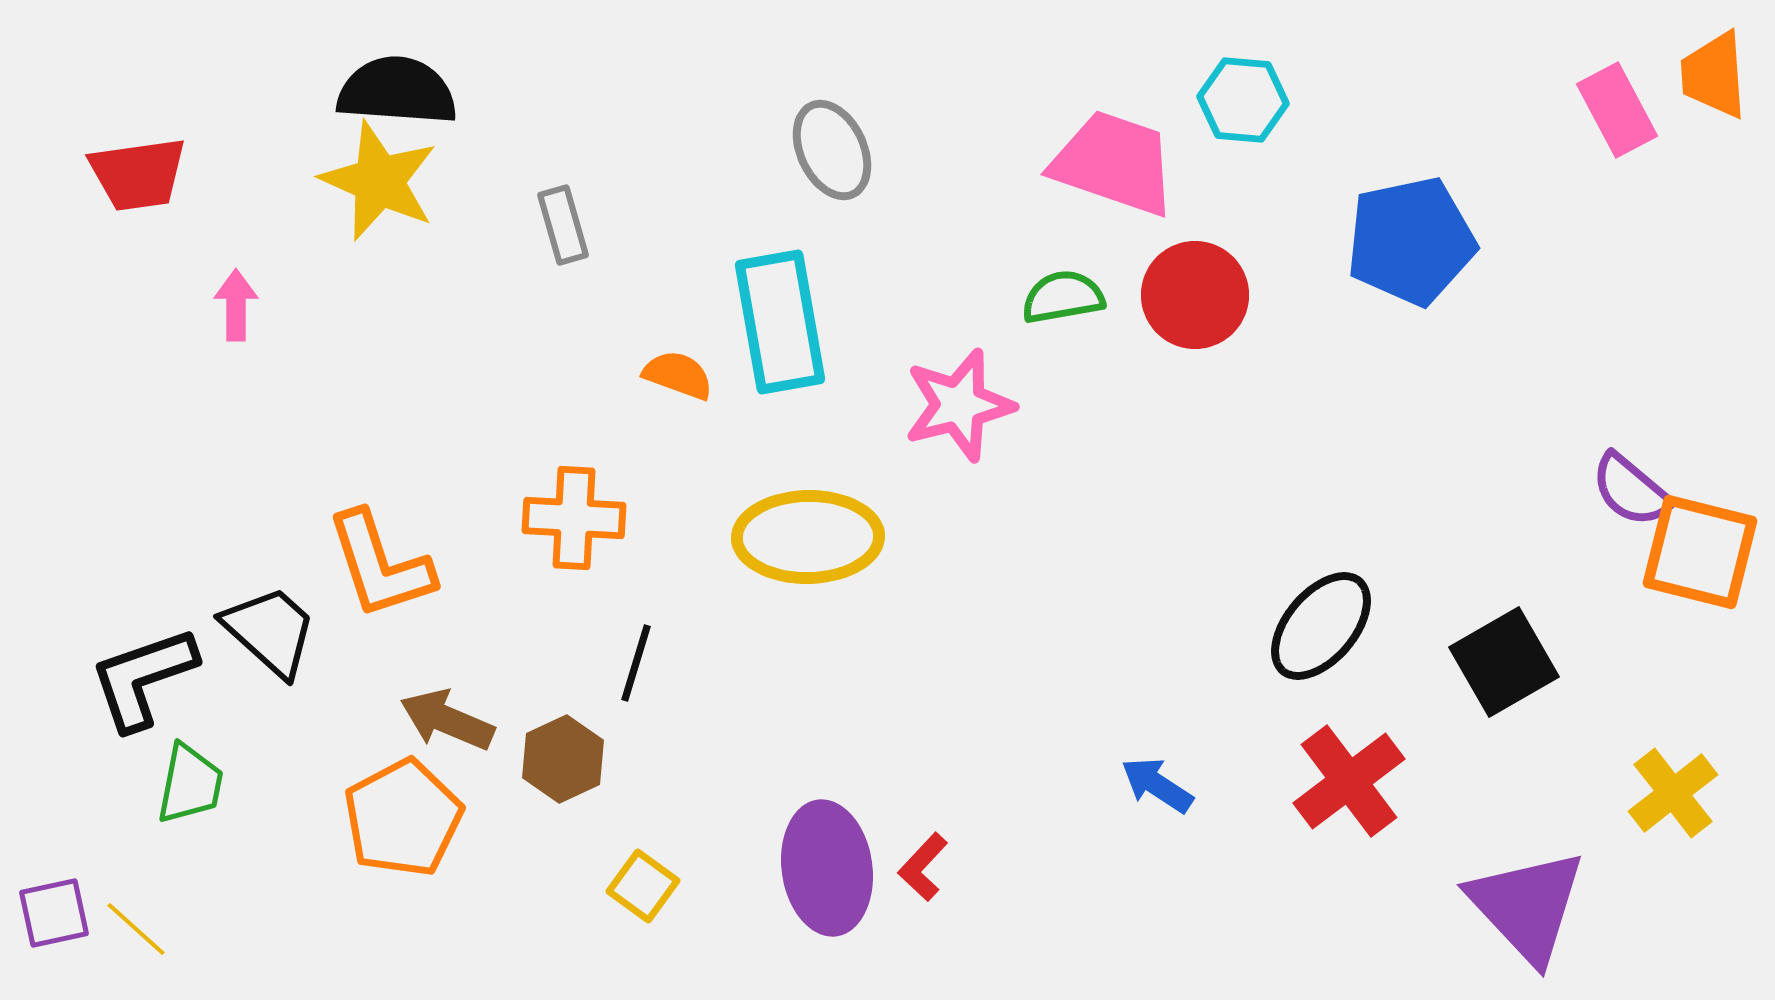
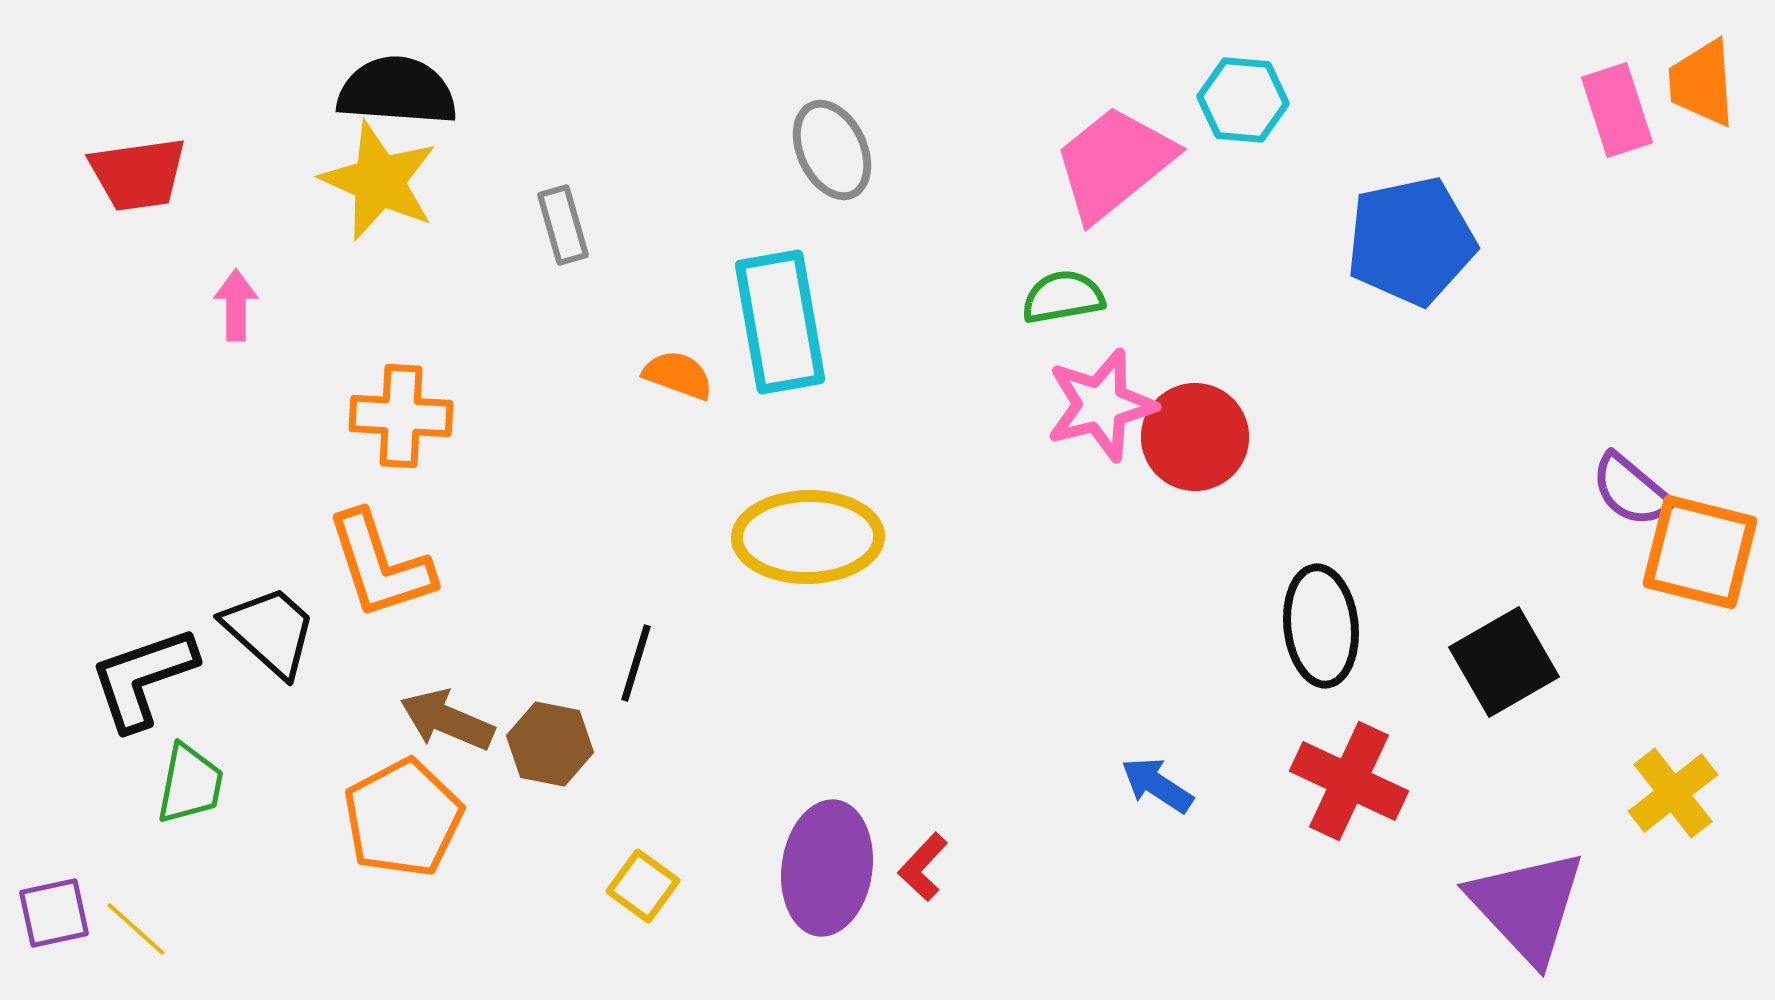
orange trapezoid: moved 12 px left, 8 px down
pink rectangle: rotated 10 degrees clockwise
pink trapezoid: rotated 58 degrees counterclockwise
red circle: moved 142 px down
pink star: moved 142 px right
orange cross: moved 173 px left, 102 px up
black ellipse: rotated 46 degrees counterclockwise
brown hexagon: moved 13 px left, 15 px up; rotated 24 degrees counterclockwise
red cross: rotated 28 degrees counterclockwise
purple ellipse: rotated 16 degrees clockwise
